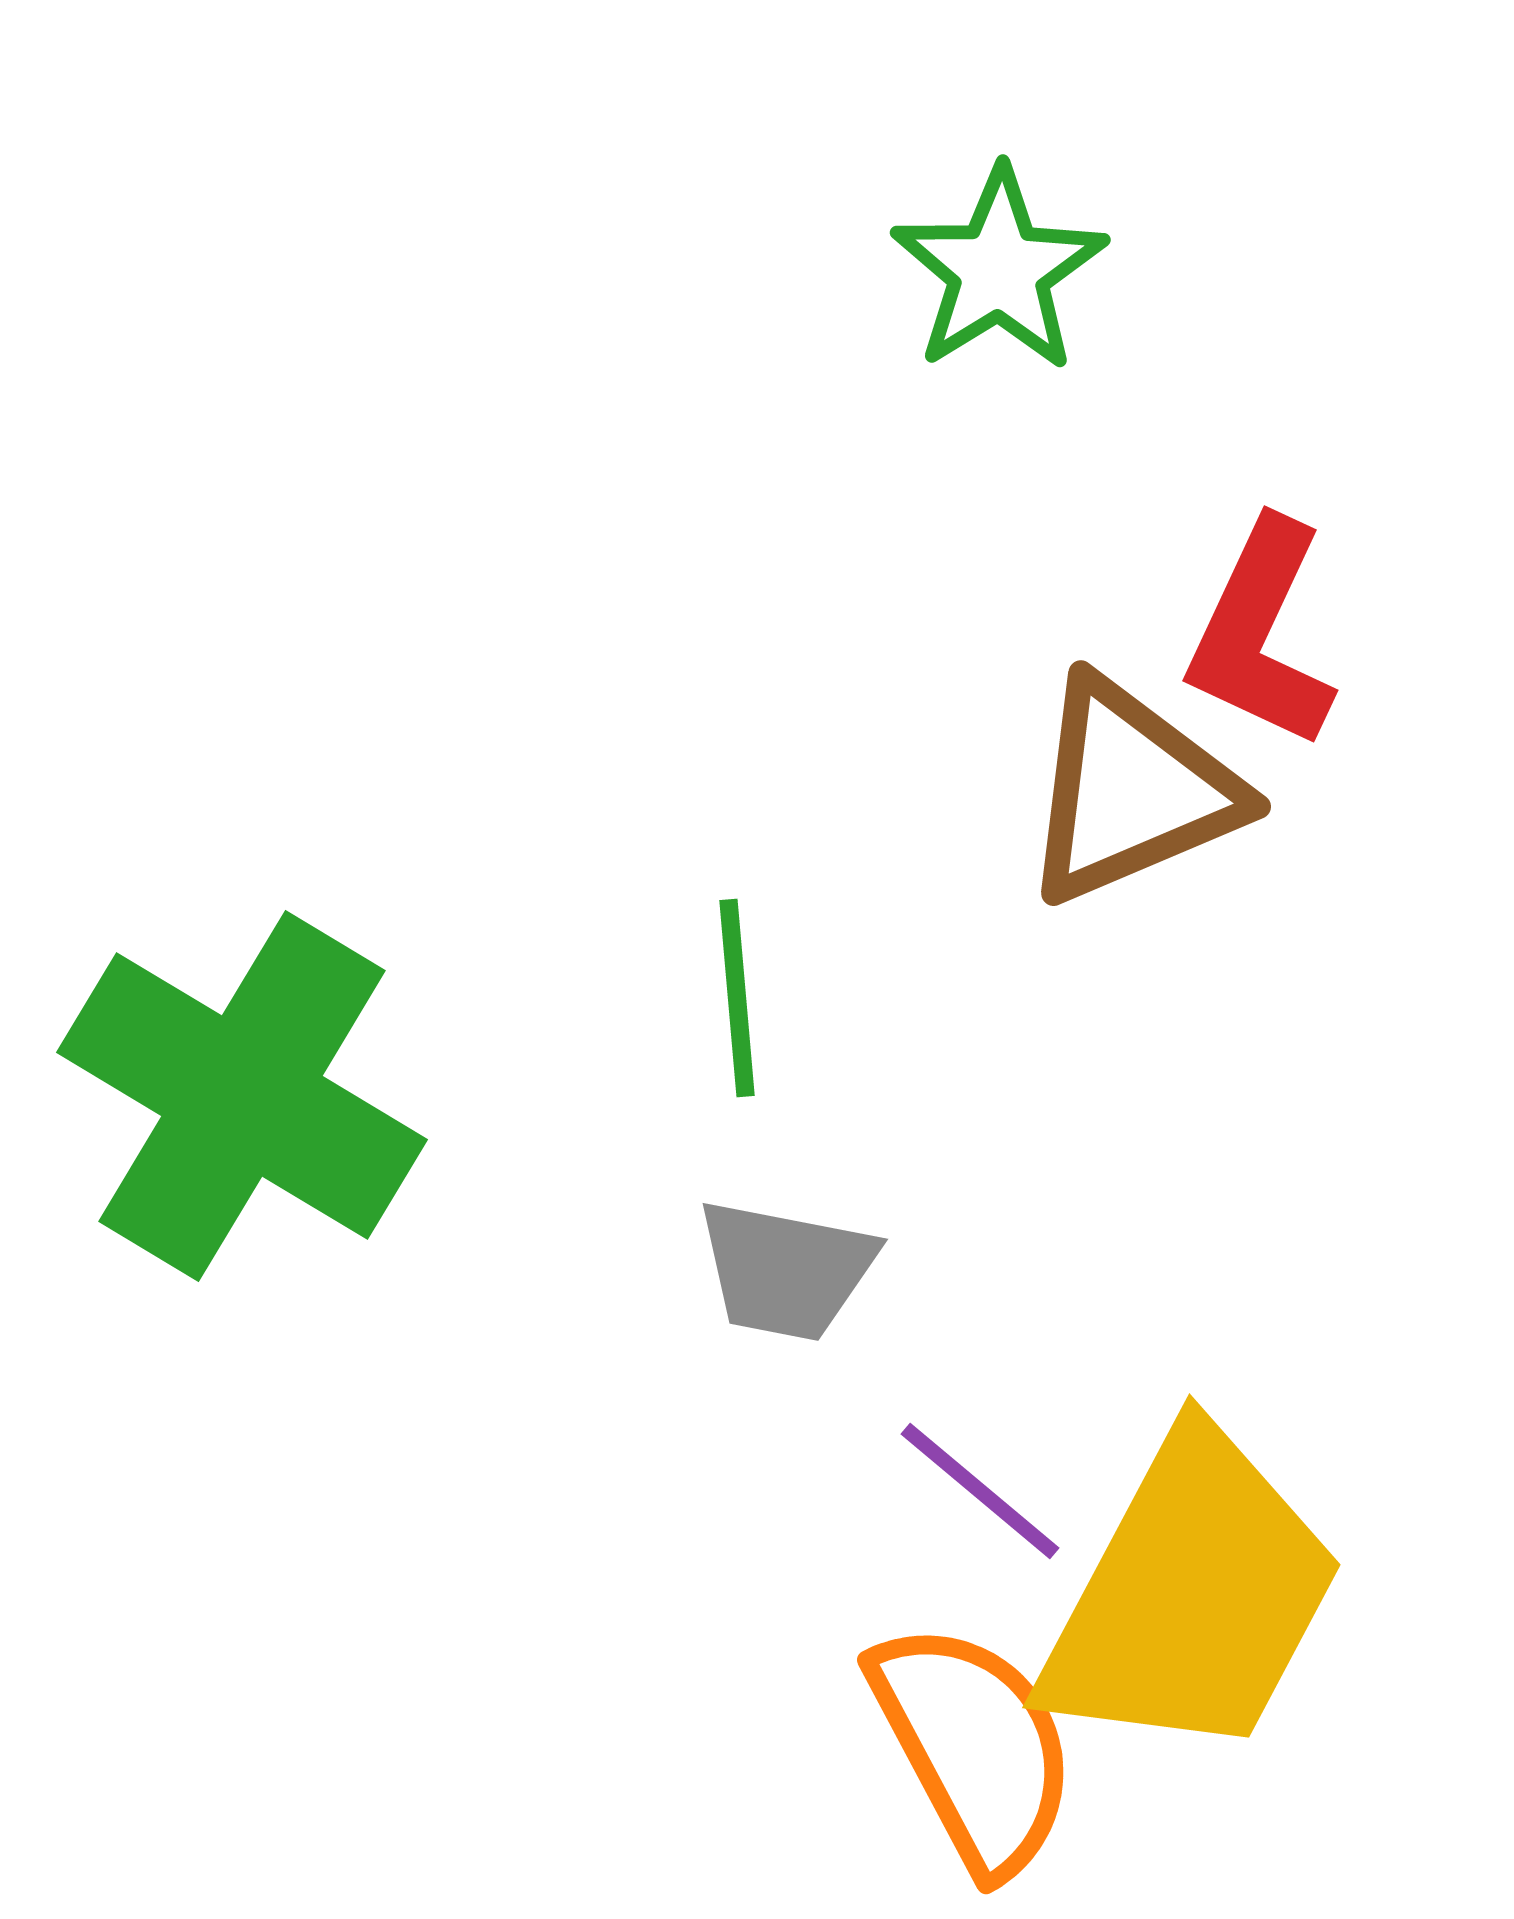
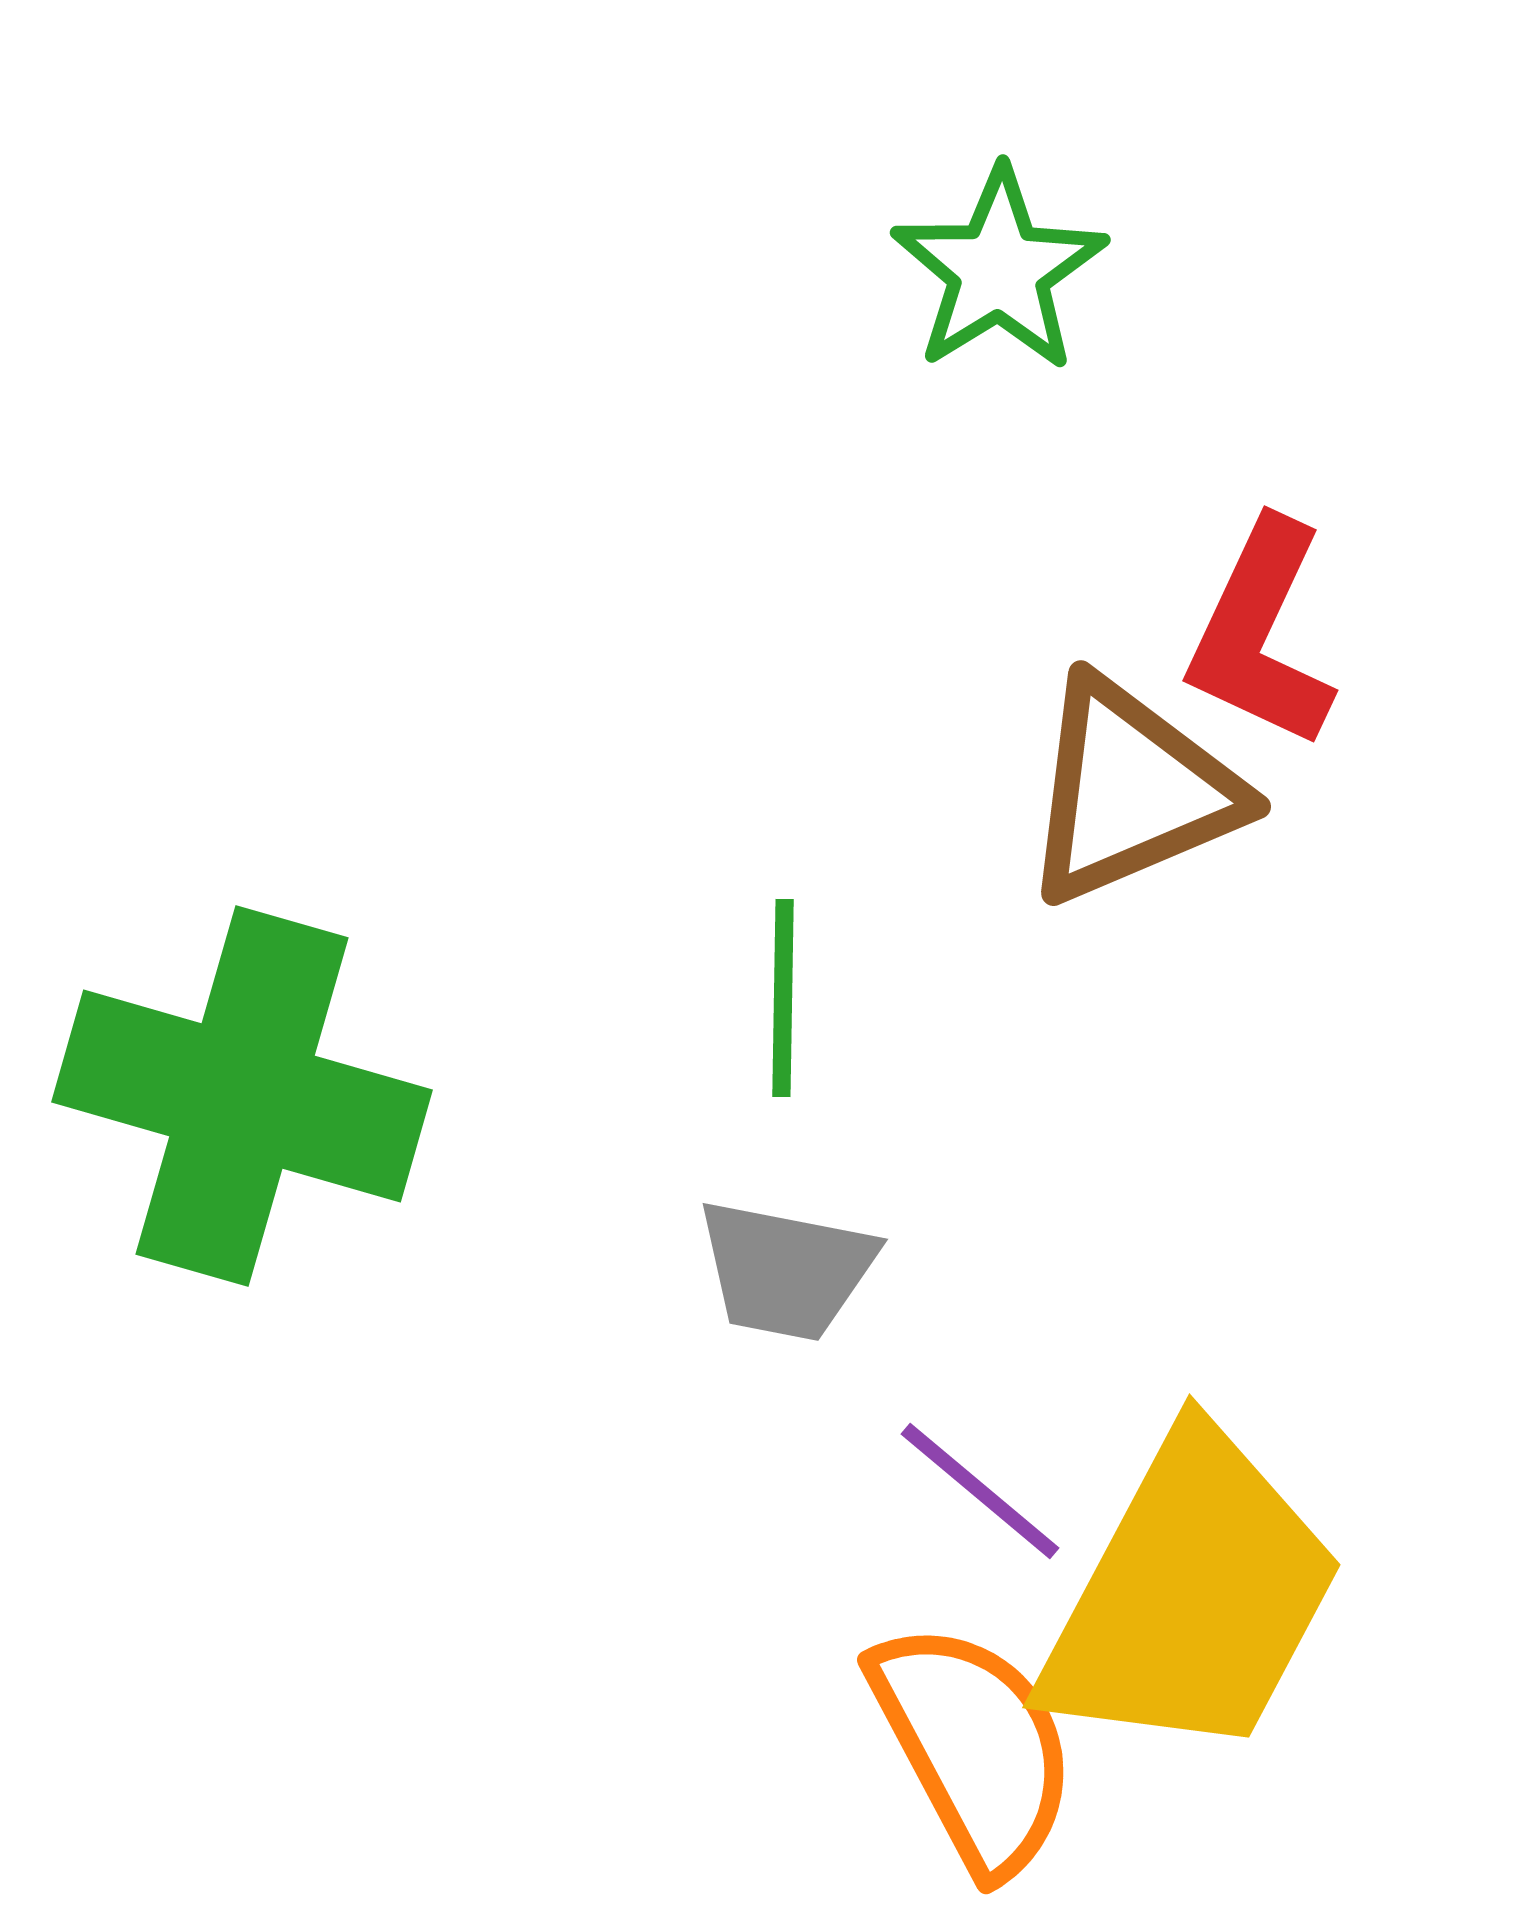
green line: moved 46 px right; rotated 6 degrees clockwise
green cross: rotated 15 degrees counterclockwise
